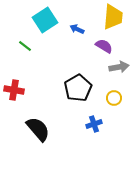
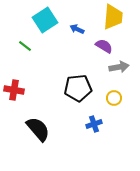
black pentagon: rotated 24 degrees clockwise
